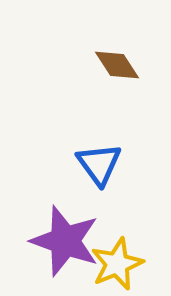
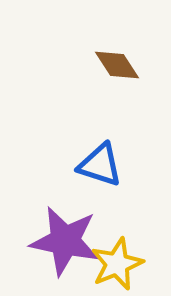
blue triangle: moved 1 px right, 1 px down; rotated 36 degrees counterclockwise
purple star: rotated 8 degrees counterclockwise
